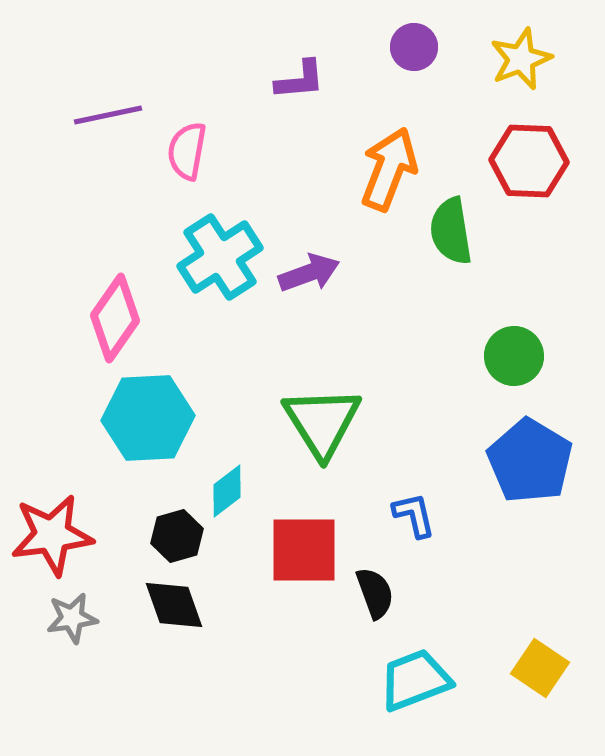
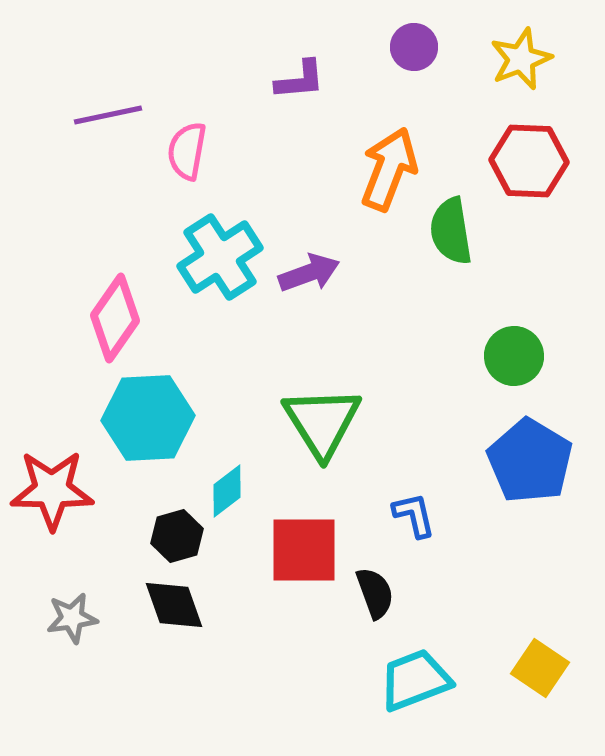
red star: moved 45 px up; rotated 8 degrees clockwise
